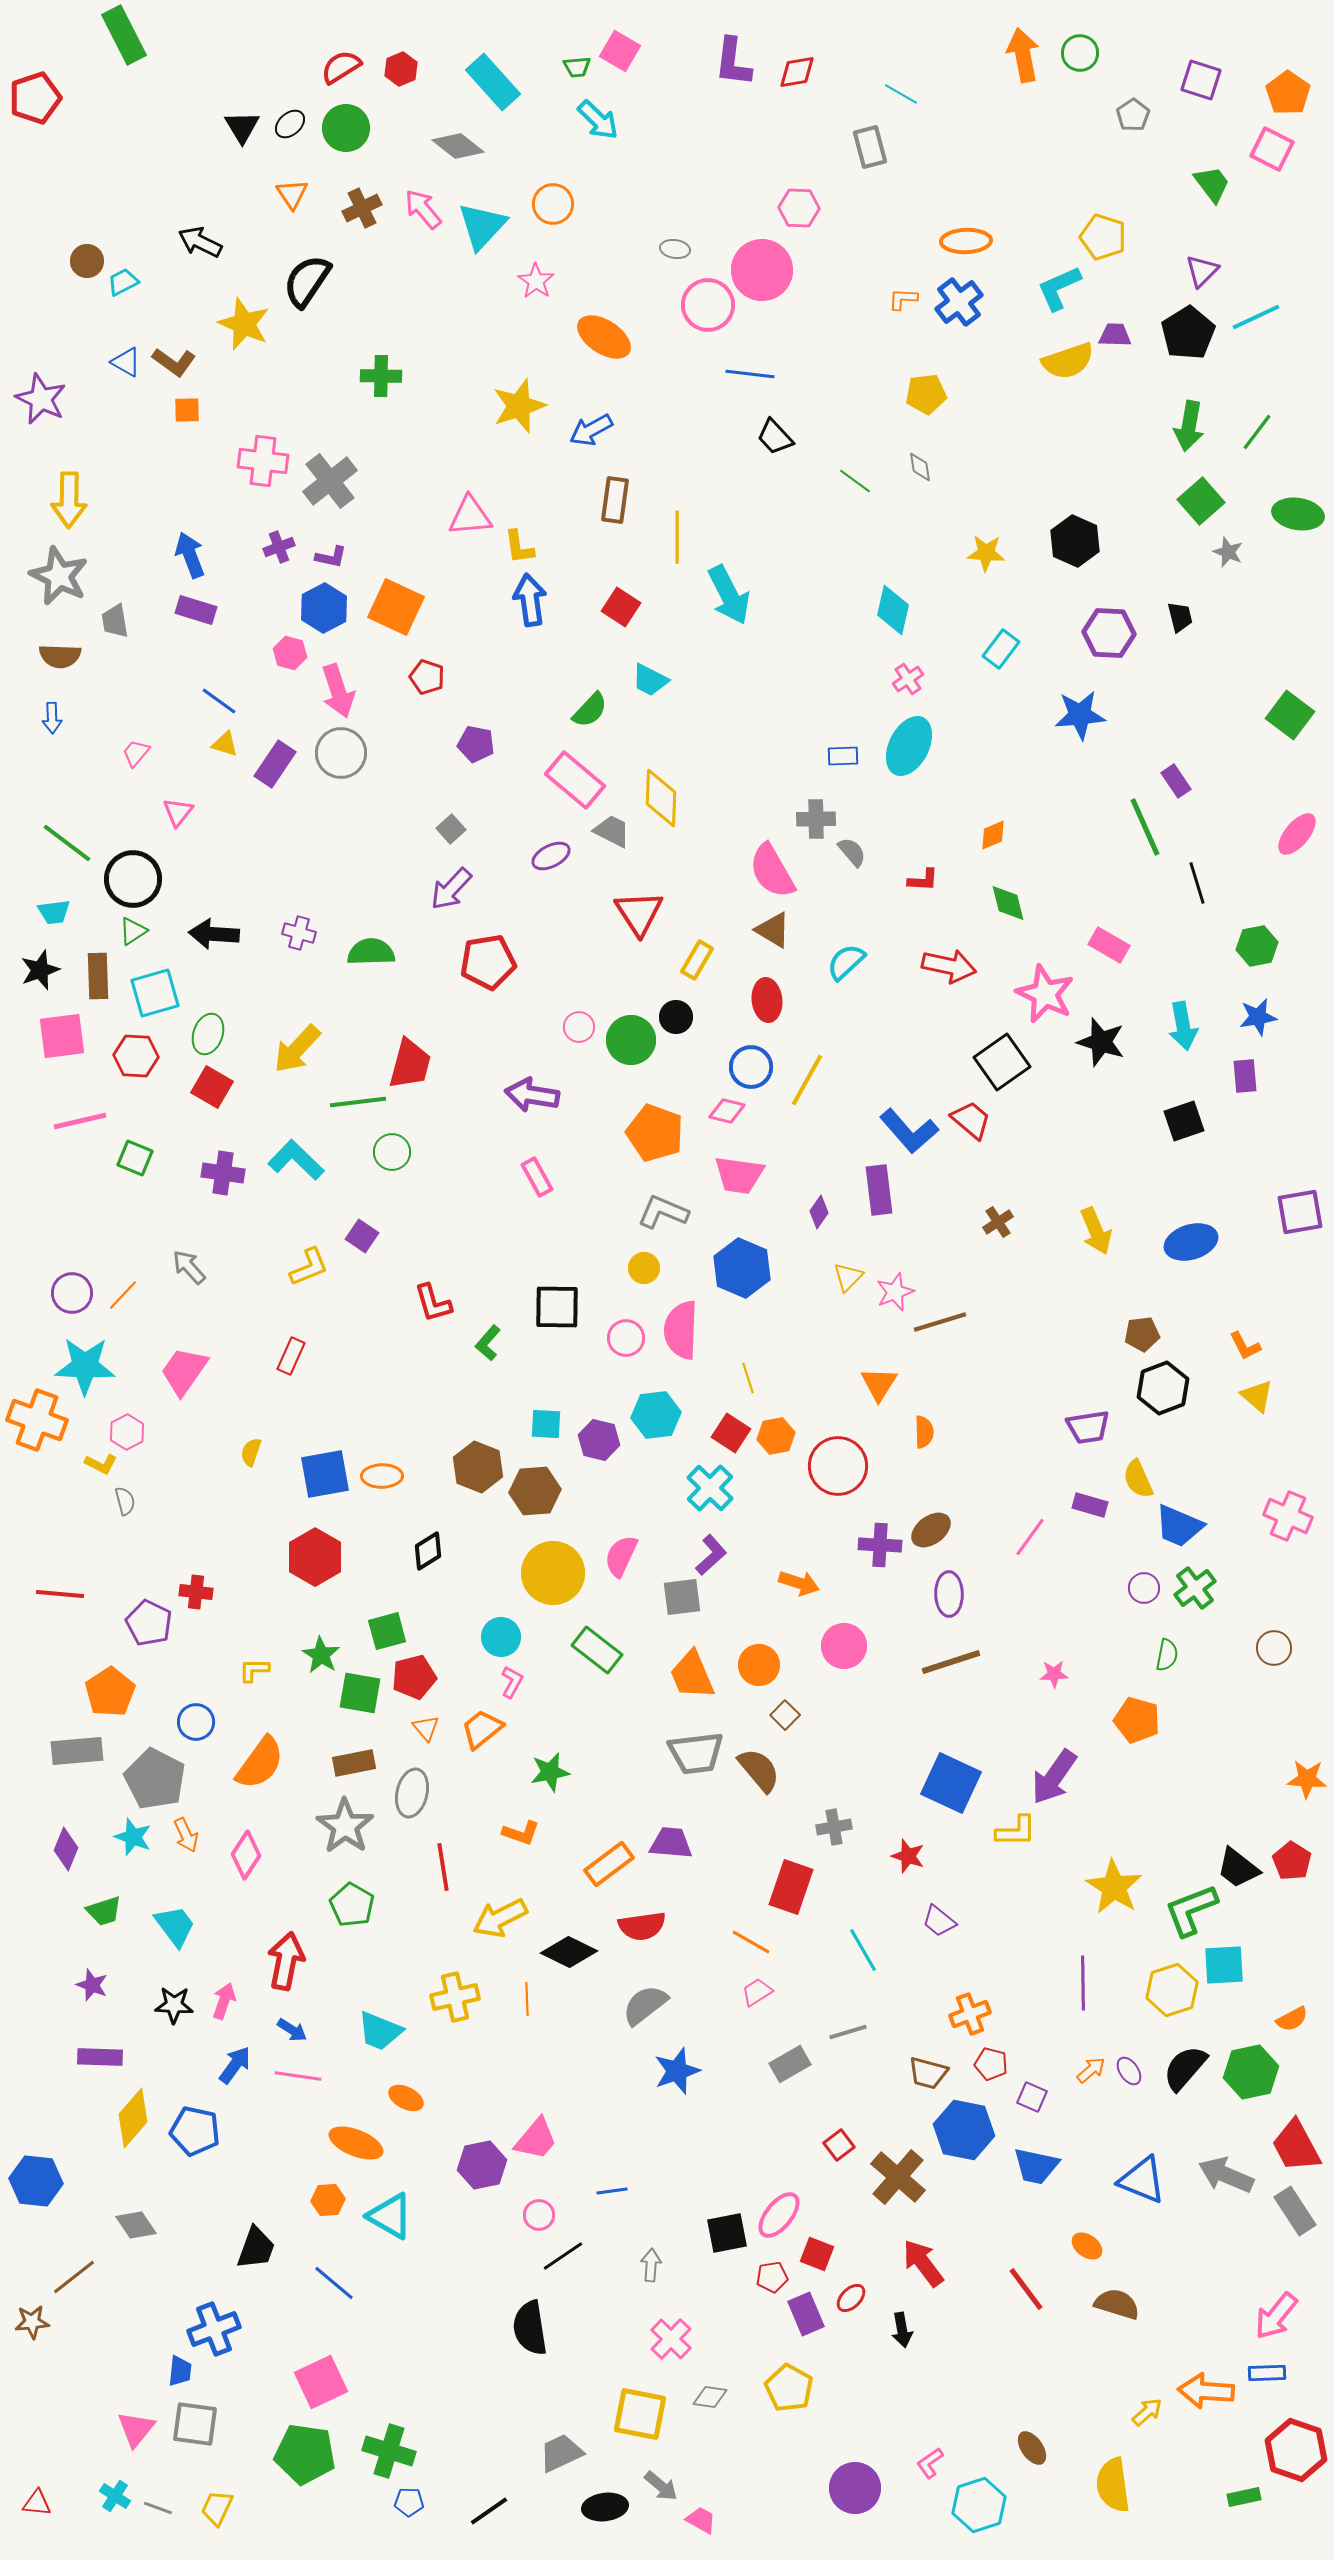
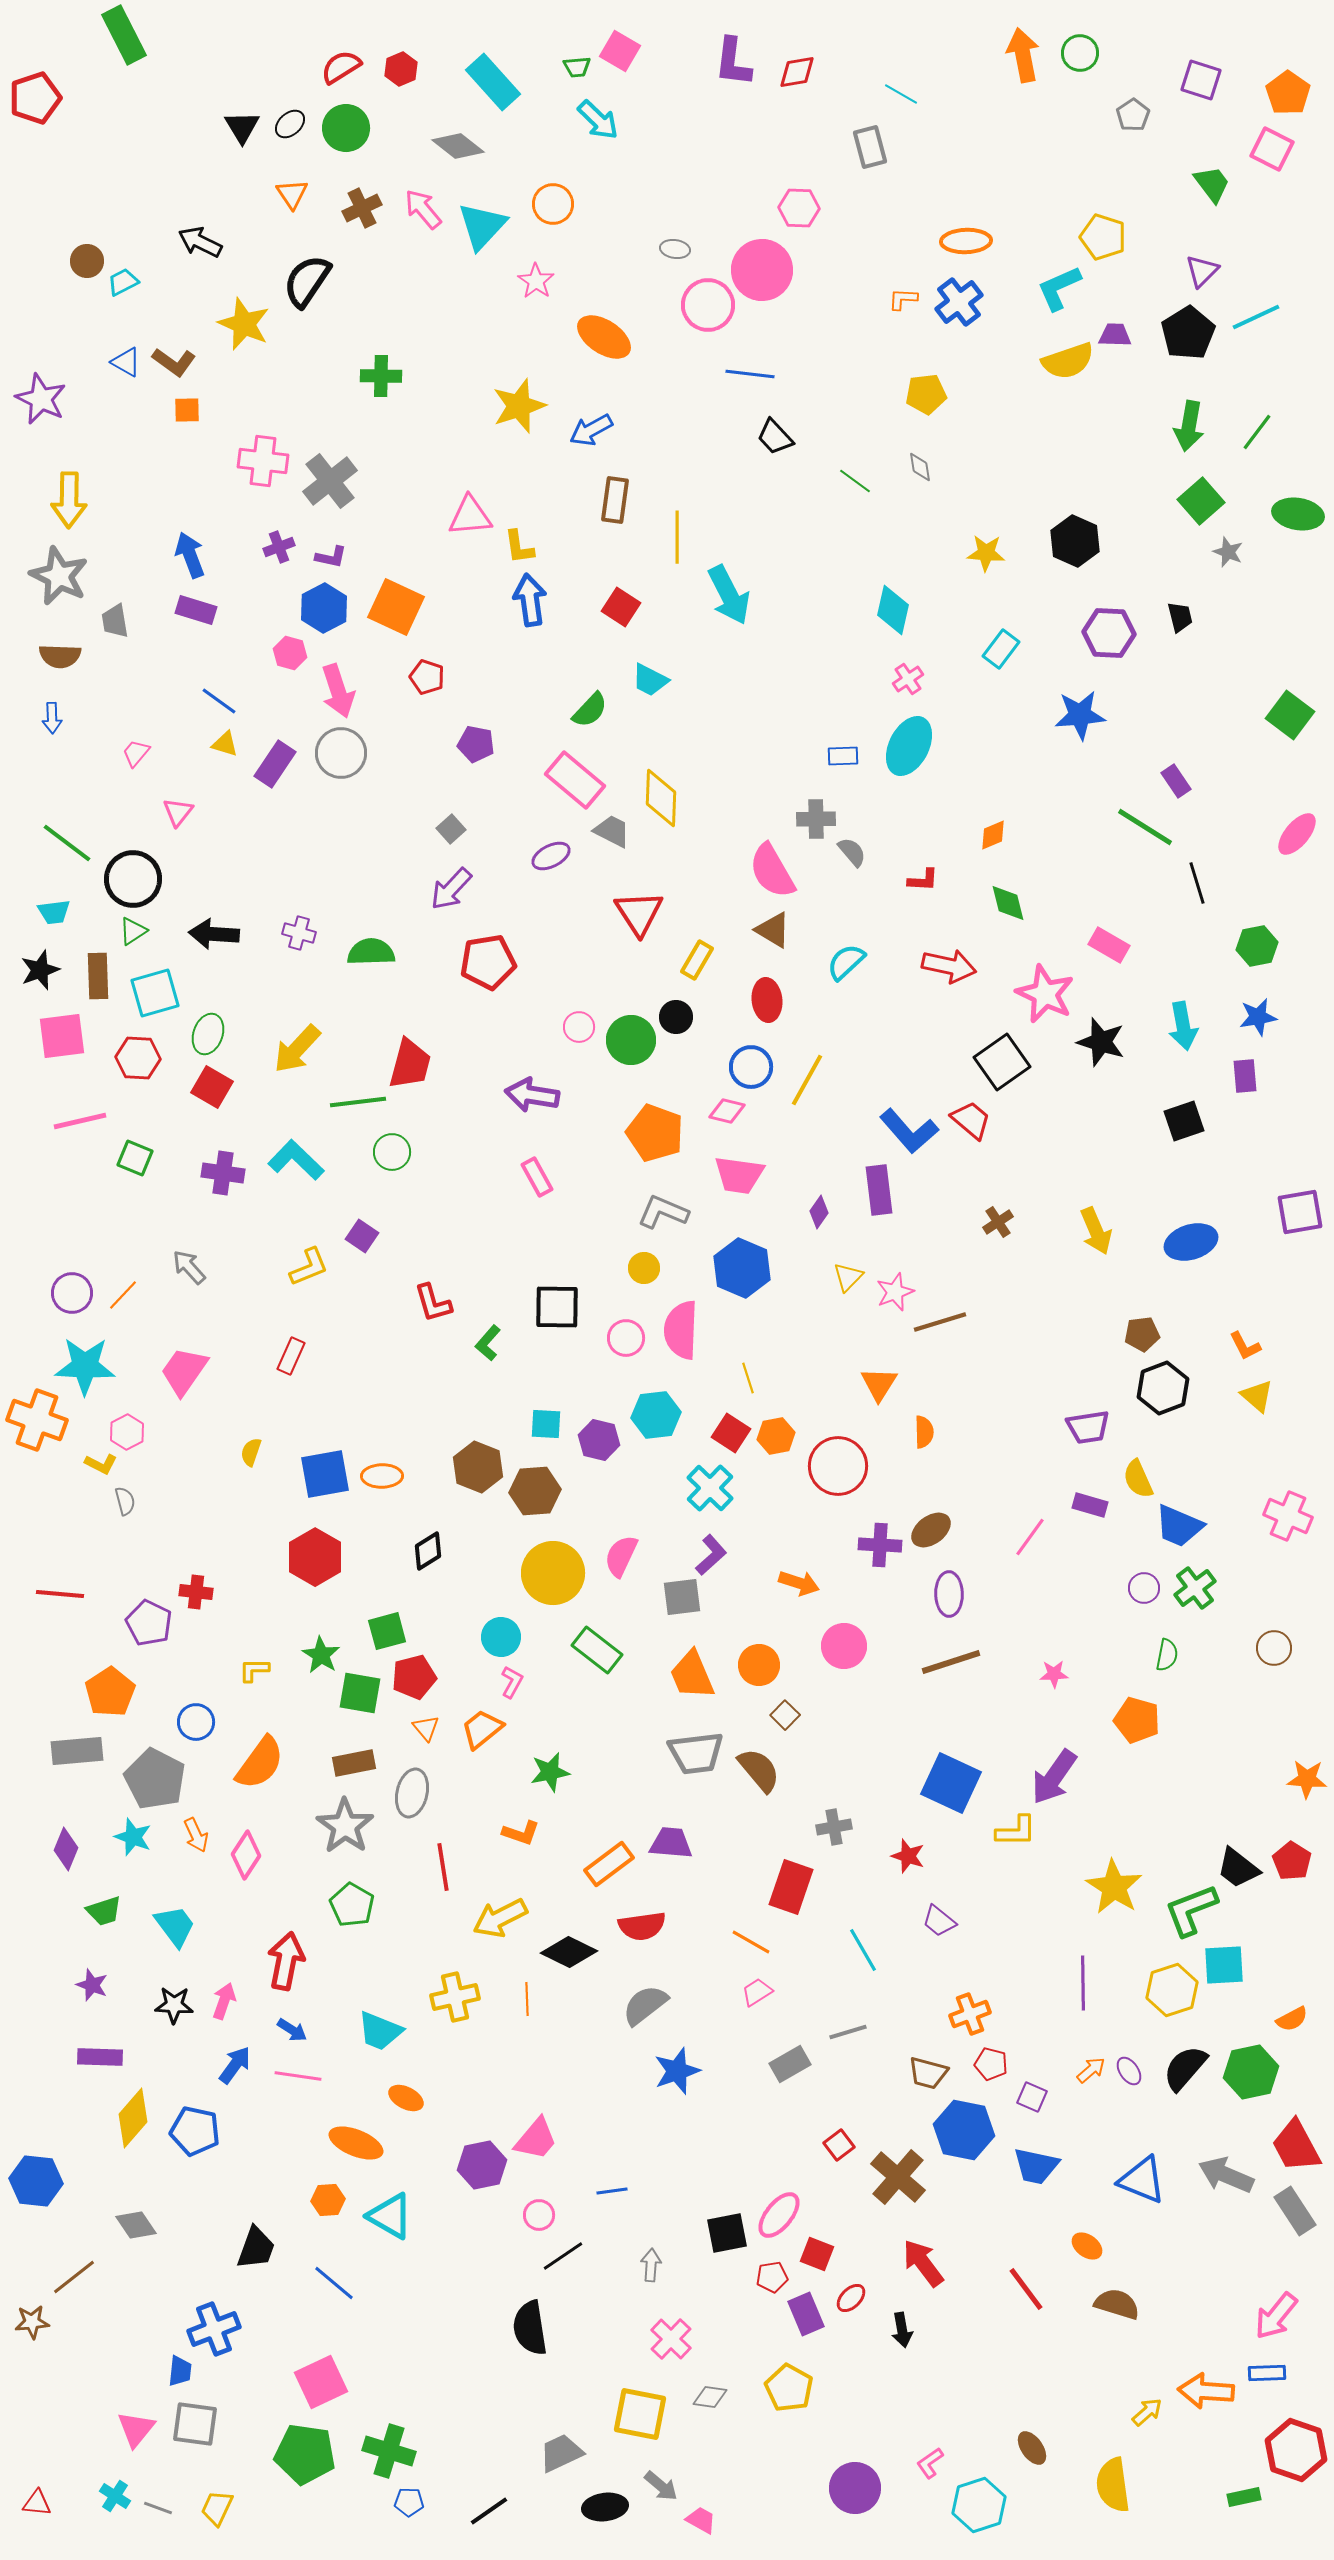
green line at (1145, 827): rotated 34 degrees counterclockwise
red hexagon at (136, 1056): moved 2 px right, 2 px down
orange arrow at (186, 1835): moved 10 px right
